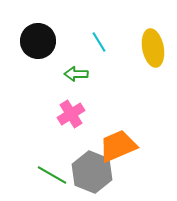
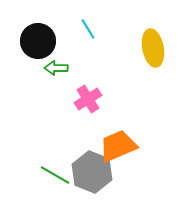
cyan line: moved 11 px left, 13 px up
green arrow: moved 20 px left, 6 px up
pink cross: moved 17 px right, 15 px up
green line: moved 3 px right
